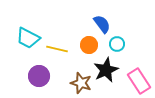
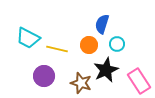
blue semicircle: rotated 126 degrees counterclockwise
purple circle: moved 5 px right
